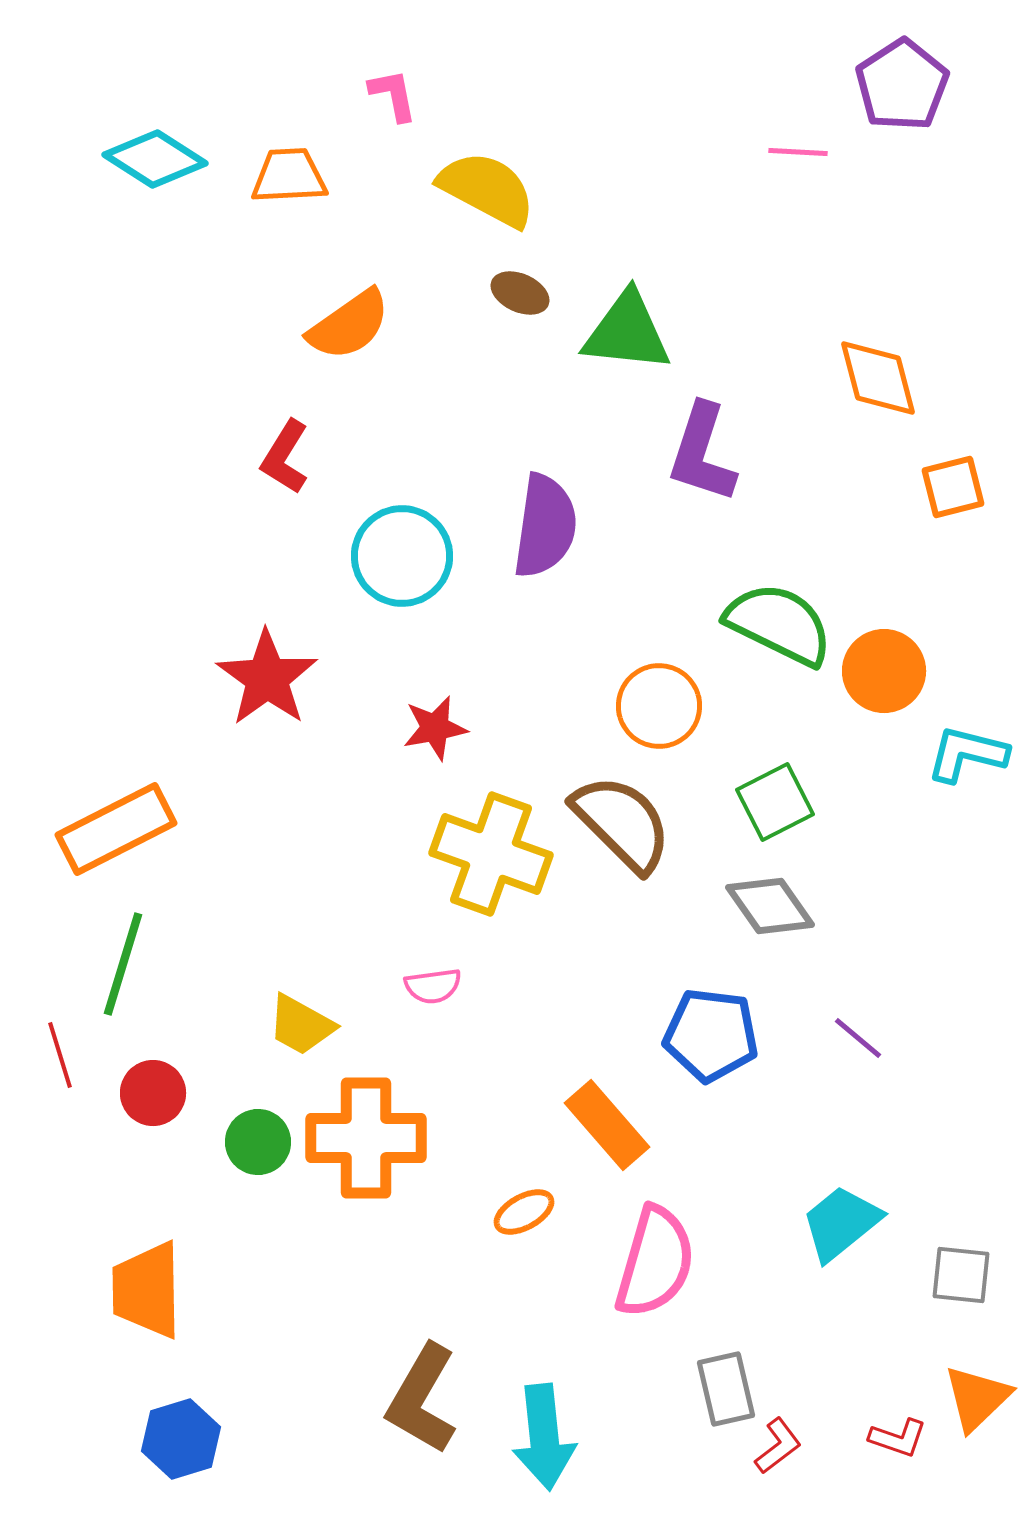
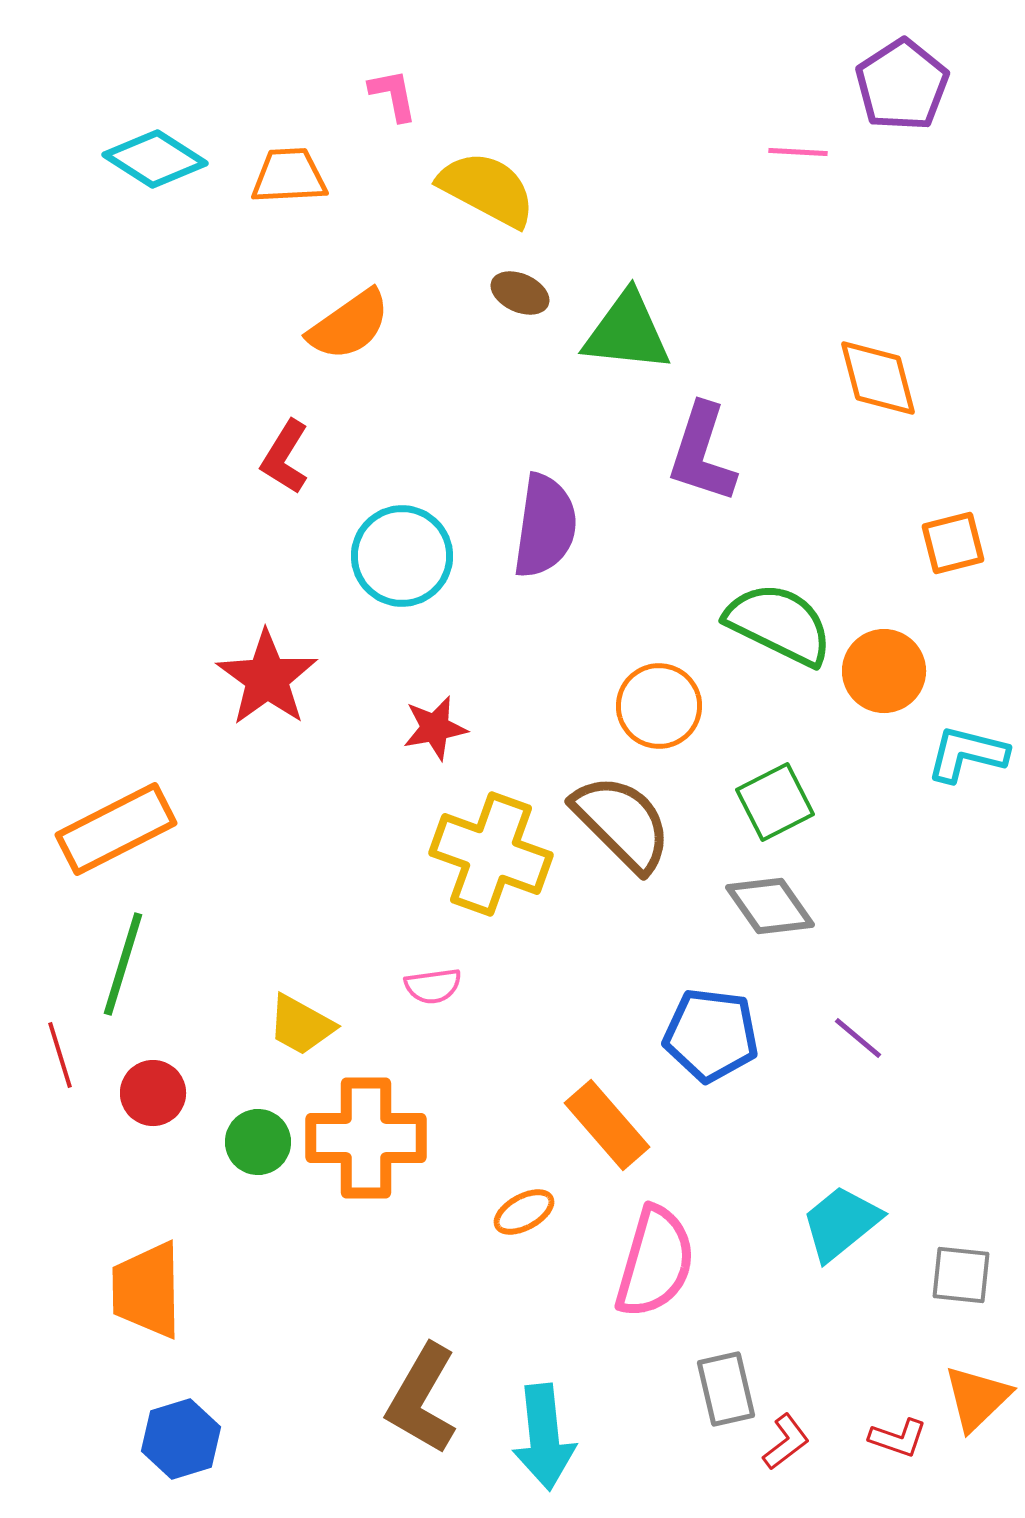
orange square at (953, 487): moved 56 px down
red L-shape at (778, 1446): moved 8 px right, 4 px up
